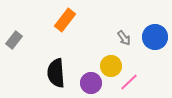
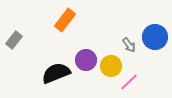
gray arrow: moved 5 px right, 7 px down
black semicircle: rotated 72 degrees clockwise
purple circle: moved 5 px left, 23 px up
